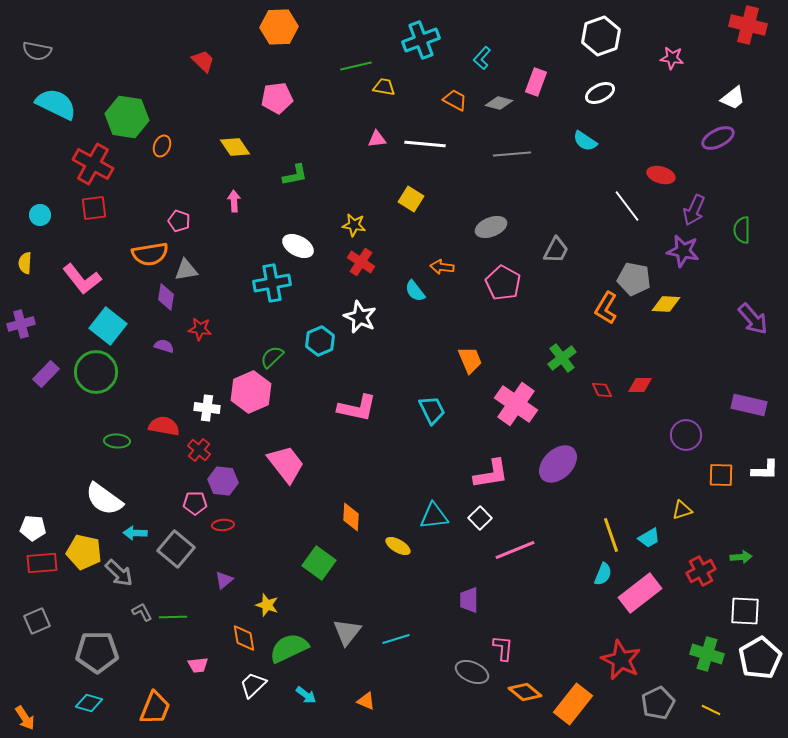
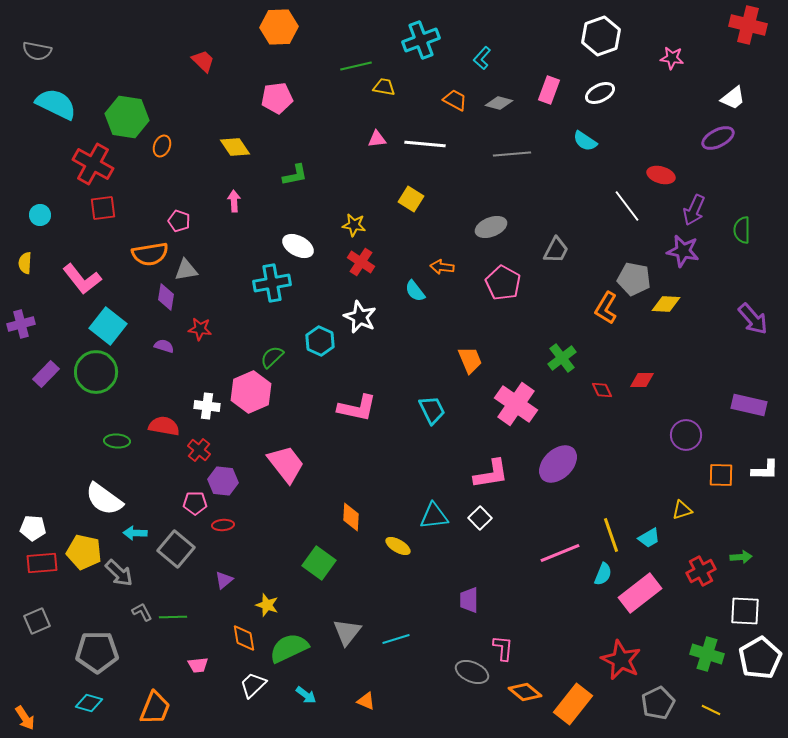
pink rectangle at (536, 82): moved 13 px right, 8 px down
red square at (94, 208): moved 9 px right
cyan hexagon at (320, 341): rotated 12 degrees counterclockwise
red diamond at (640, 385): moved 2 px right, 5 px up
white cross at (207, 408): moved 2 px up
pink line at (515, 550): moved 45 px right, 3 px down
